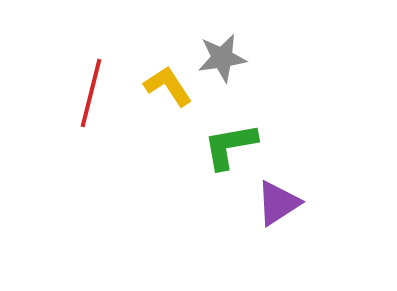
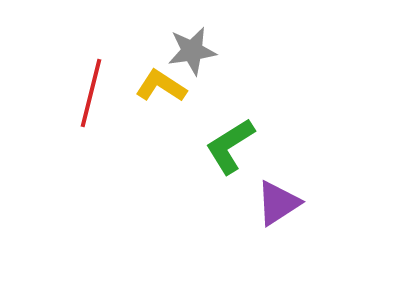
gray star: moved 30 px left, 7 px up
yellow L-shape: moved 7 px left; rotated 24 degrees counterclockwise
green L-shape: rotated 22 degrees counterclockwise
